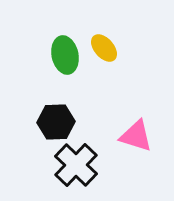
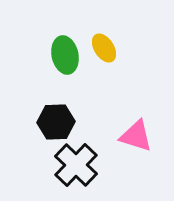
yellow ellipse: rotated 8 degrees clockwise
